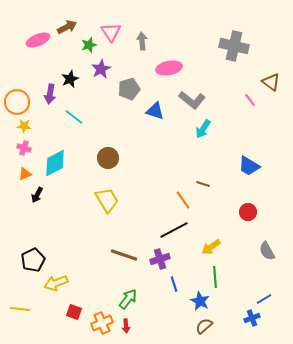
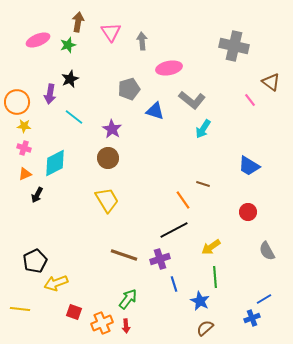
brown arrow at (67, 27): moved 11 px right, 5 px up; rotated 54 degrees counterclockwise
green star at (89, 45): moved 21 px left
purple star at (101, 69): moved 11 px right, 60 px down; rotated 12 degrees counterclockwise
black pentagon at (33, 260): moved 2 px right, 1 px down
brown semicircle at (204, 326): moved 1 px right, 2 px down
